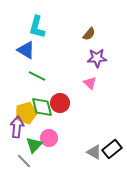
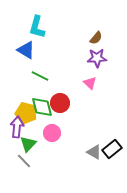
brown semicircle: moved 7 px right, 4 px down
green line: moved 3 px right
yellow pentagon: rotated 30 degrees clockwise
pink circle: moved 3 px right, 5 px up
green triangle: moved 6 px left, 1 px up
